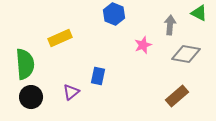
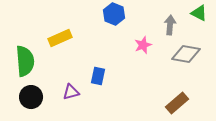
green semicircle: moved 3 px up
purple triangle: rotated 24 degrees clockwise
brown rectangle: moved 7 px down
